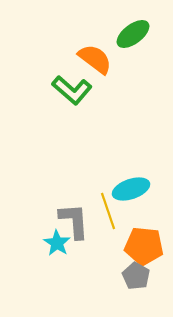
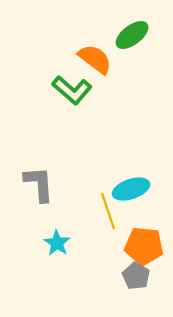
green ellipse: moved 1 px left, 1 px down
gray L-shape: moved 35 px left, 37 px up
